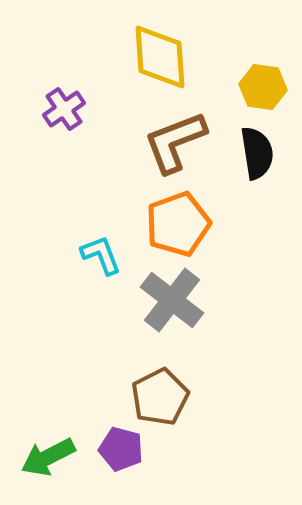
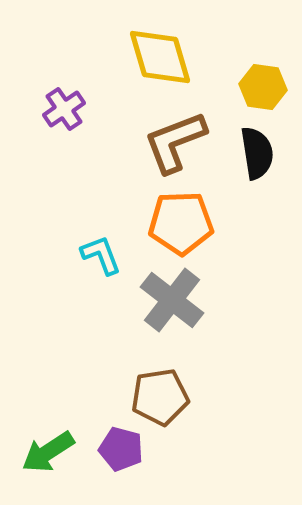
yellow diamond: rotated 12 degrees counterclockwise
orange pentagon: moved 3 px right, 1 px up; rotated 18 degrees clockwise
brown pentagon: rotated 18 degrees clockwise
green arrow: moved 5 px up; rotated 6 degrees counterclockwise
